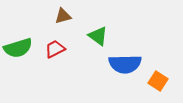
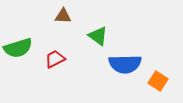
brown triangle: rotated 18 degrees clockwise
red trapezoid: moved 10 px down
